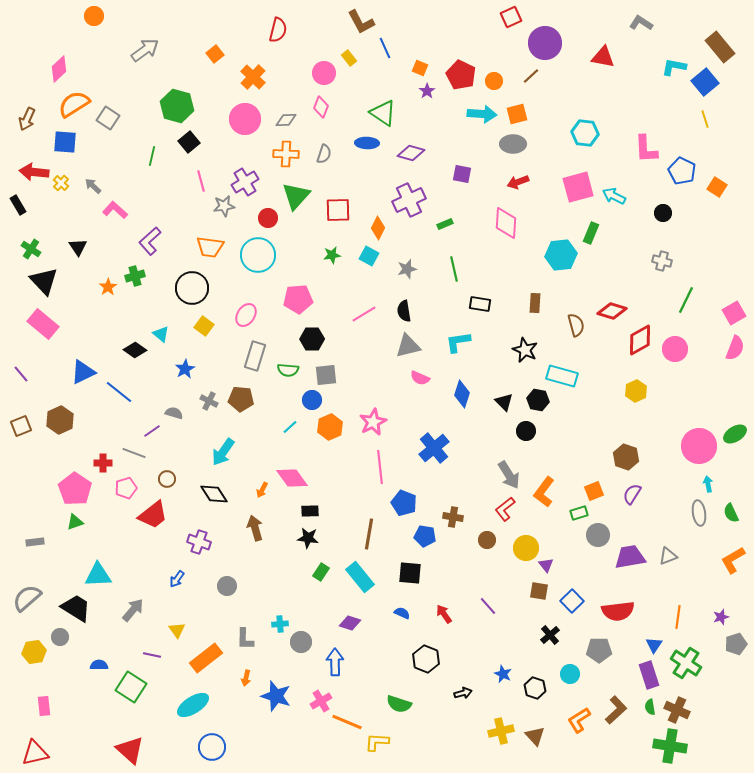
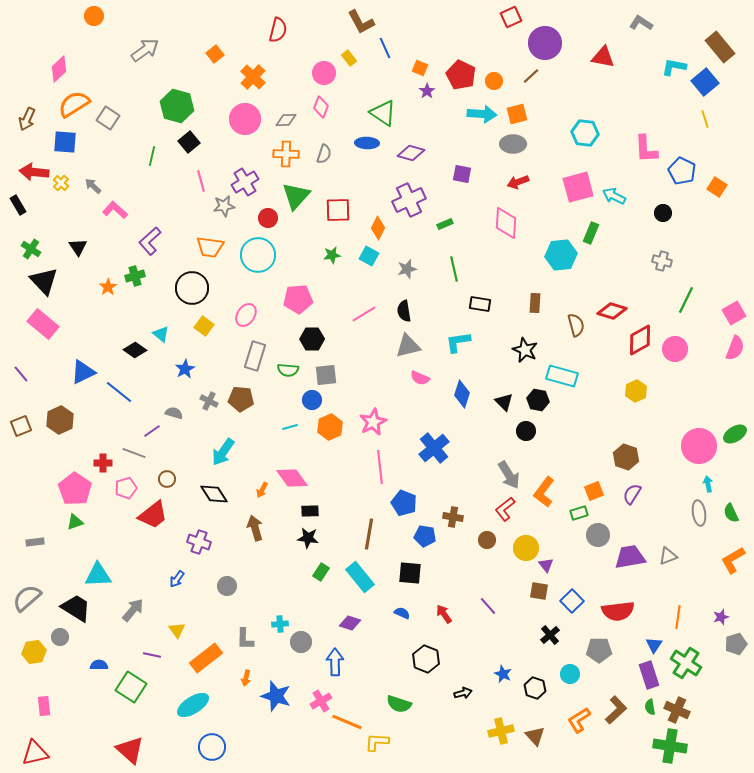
cyan line at (290, 427): rotated 28 degrees clockwise
